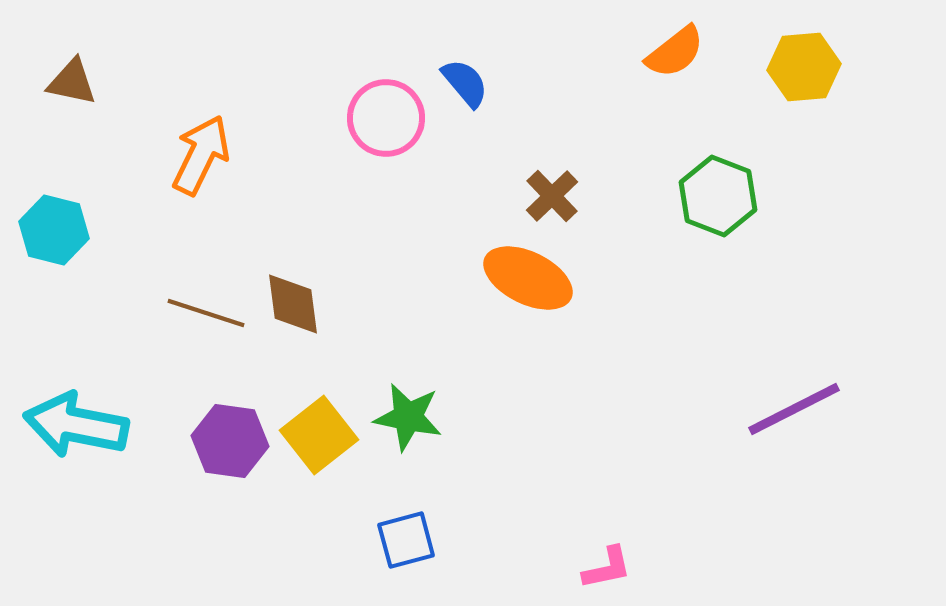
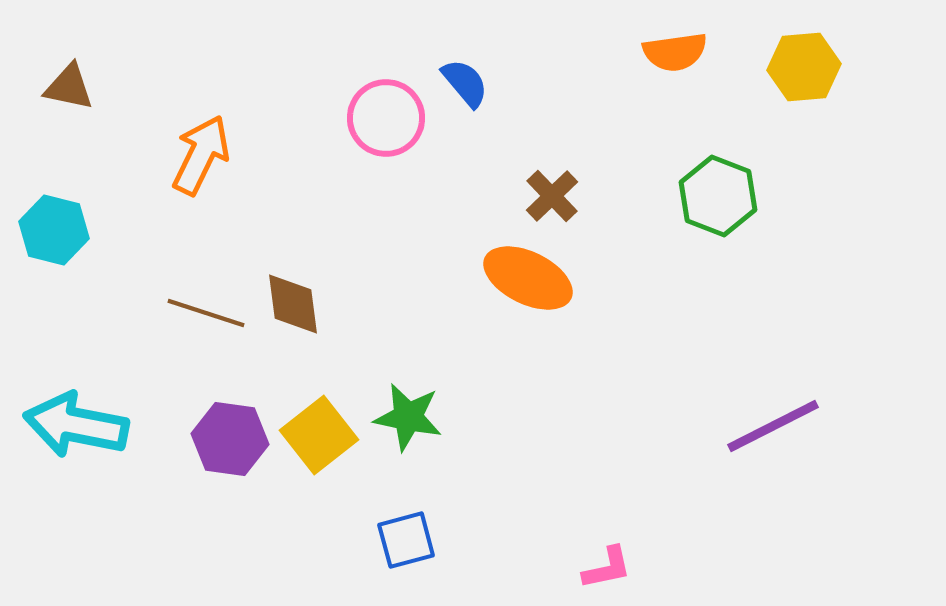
orange semicircle: rotated 30 degrees clockwise
brown triangle: moved 3 px left, 5 px down
purple line: moved 21 px left, 17 px down
purple hexagon: moved 2 px up
